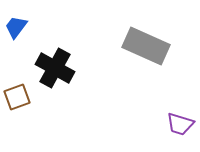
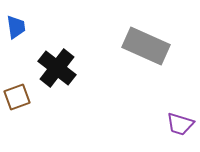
blue trapezoid: rotated 135 degrees clockwise
black cross: moved 2 px right; rotated 9 degrees clockwise
